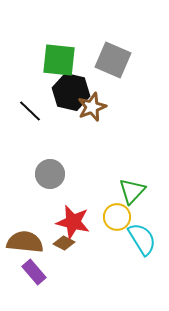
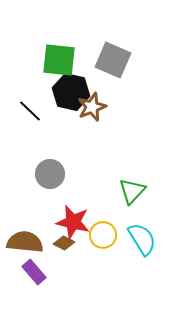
yellow circle: moved 14 px left, 18 px down
